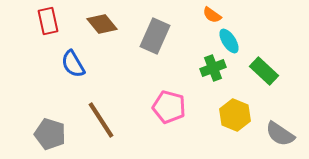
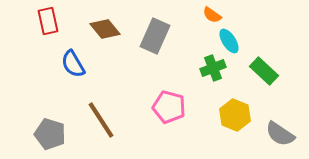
brown diamond: moved 3 px right, 5 px down
